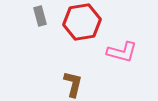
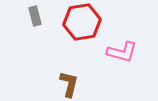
gray rectangle: moved 5 px left
brown L-shape: moved 4 px left
